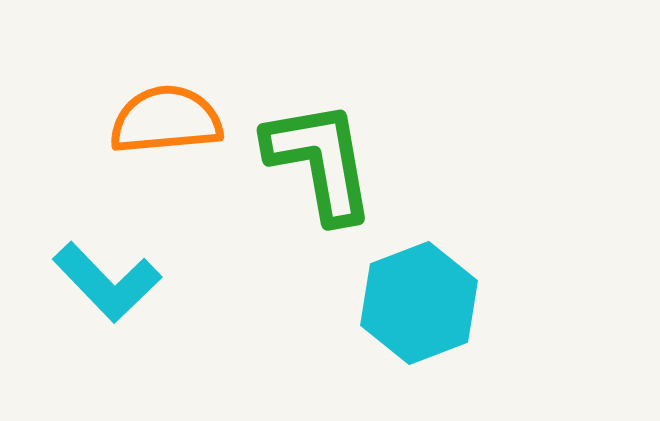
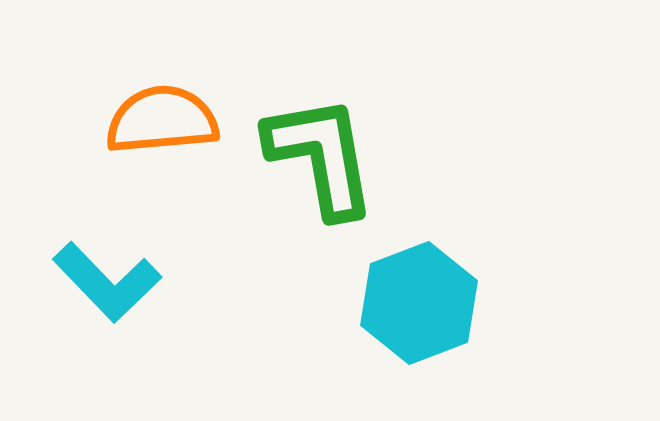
orange semicircle: moved 4 px left
green L-shape: moved 1 px right, 5 px up
